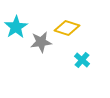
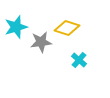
cyan star: rotated 15 degrees clockwise
cyan cross: moved 3 px left
